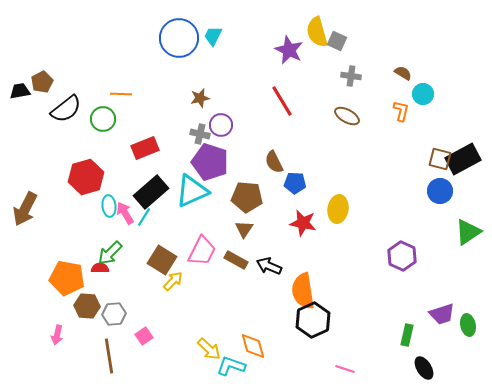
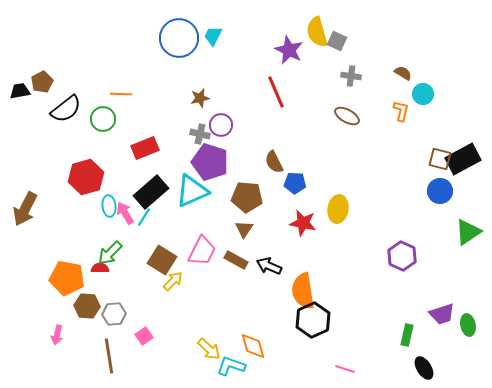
red line at (282, 101): moved 6 px left, 9 px up; rotated 8 degrees clockwise
